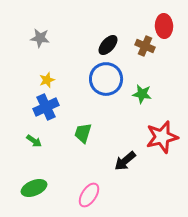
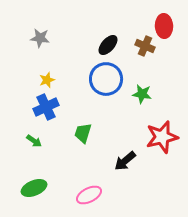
pink ellipse: rotated 30 degrees clockwise
